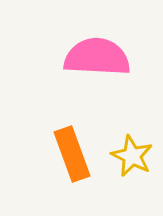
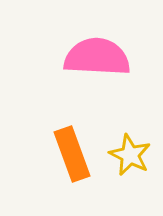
yellow star: moved 2 px left, 1 px up
